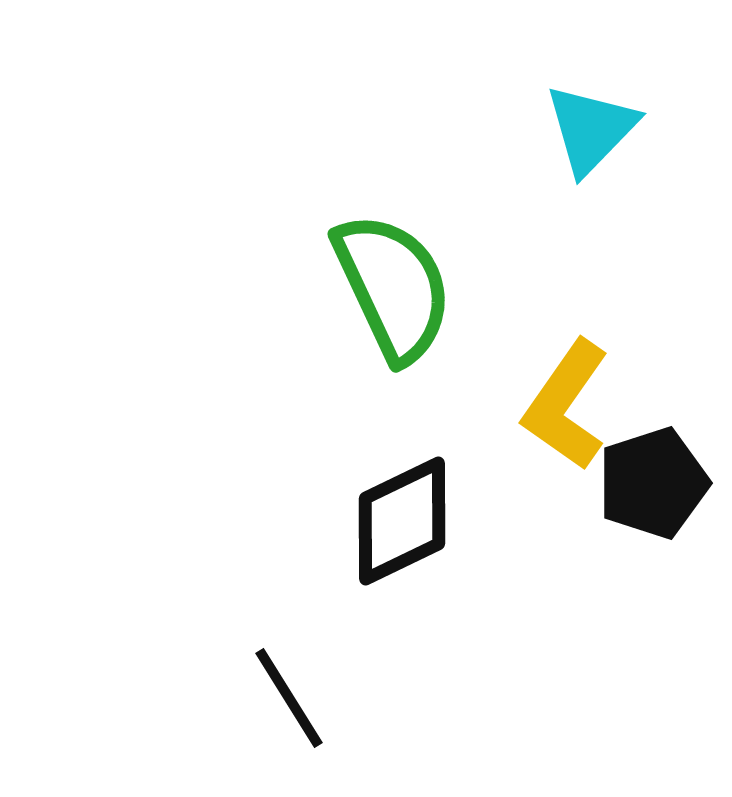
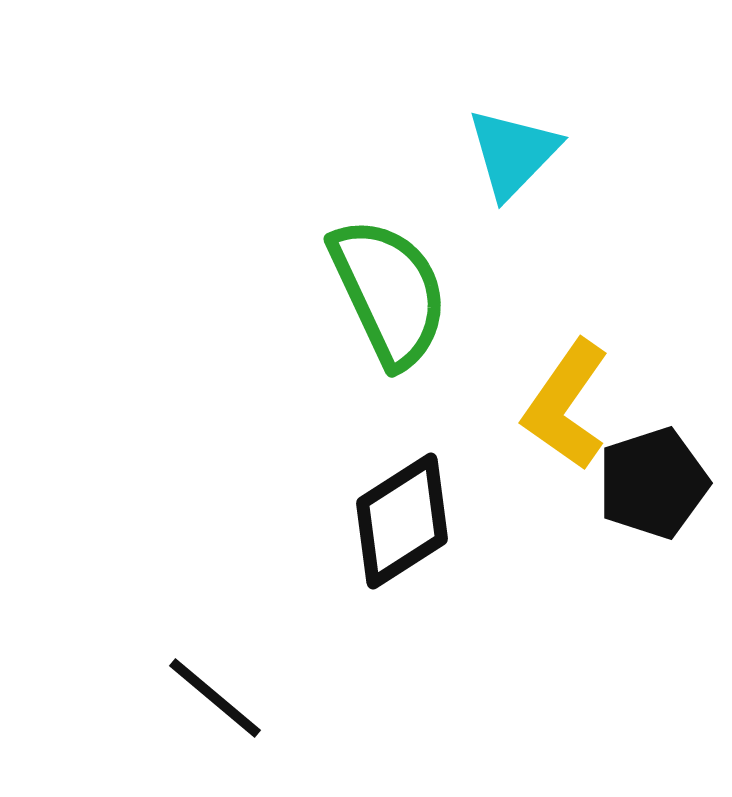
cyan triangle: moved 78 px left, 24 px down
green semicircle: moved 4 px left, 5 px down
black diamond: rotated 7 degrees counterclockwise
black line: moved 74 px left; rotated 18 degrees counterclockwise
